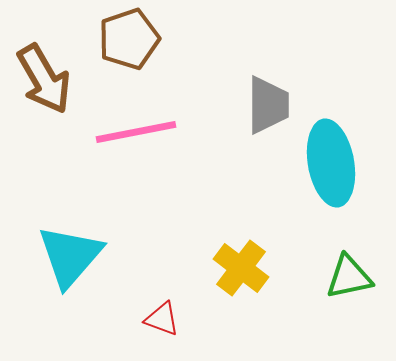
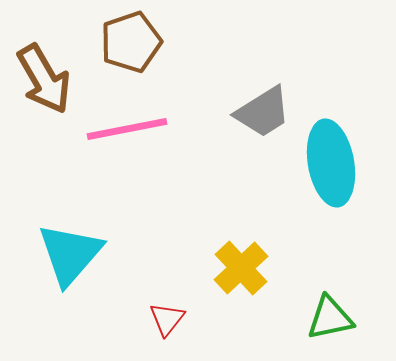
brown pentagon: moved 2 px right, 3 px down
gray trapezoid: moved 5 px left, 7 px down; rotated 58 degrees clockwise
pink line: moved 9 px left, 3 px up
cyan triangle: moved 2 px up
yellow cross: rotated 10 degrees clockwise
green triangle: moved 19 px left, 41 px down
red triangle: moved 5 px right; rotated 48 degrees clockwise
